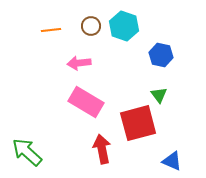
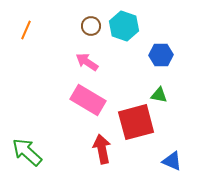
orange line: moved 25 px left; rotated 60 degrees counterclockwise
blue hexagon: rotated 15 degrees counterclockwise
pink arrow: moved 8 px right, 1 px up; rotated 40 degrees clockwise
green triangle: rotated 42 degrees counterclockwise
pink rectangle: moved 2 px right, 2 px up
red square: moved 2 px left, 1 px up
